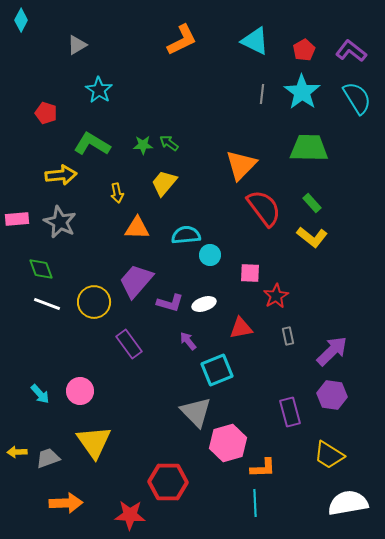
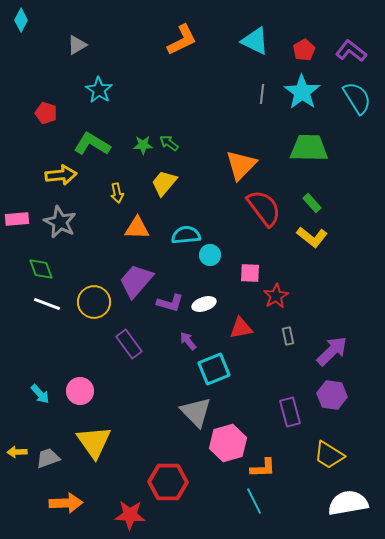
cyan square at (217, 370): moved 3 px left, 1 px up
cyan line at (255, 503): moved 1 px left, 2 px up; rotated 24 degrees counterclockwise
